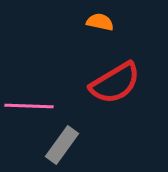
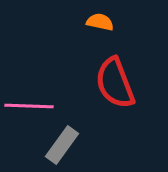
red semicircle: rotated 100 degrees clockwise
